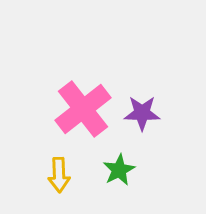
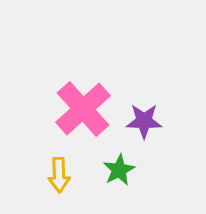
pink cross: rotated 4 degrees counterclockwise
purple star: moved 2 px right, 8 px down
